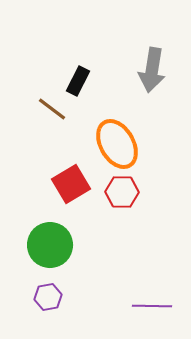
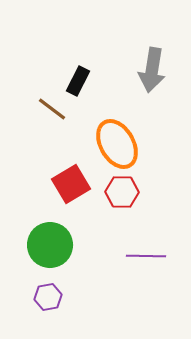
purple line: moved 6 px left, 50 px up
